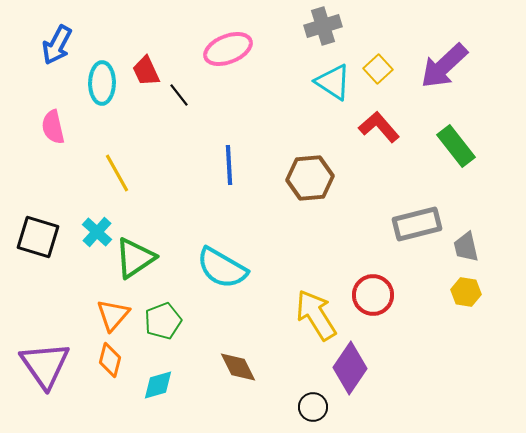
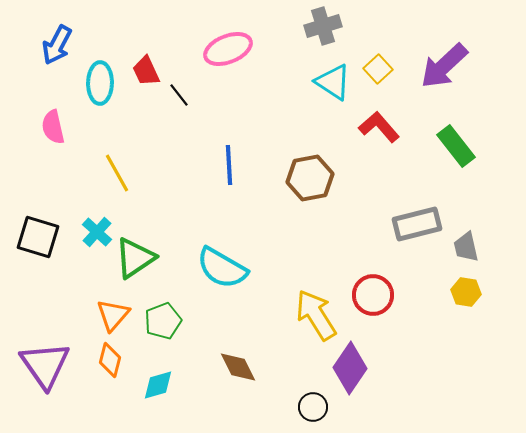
cyan ellipse: moved 2 px left
brown hexagon: rotated 6 degrees counterclockwise
